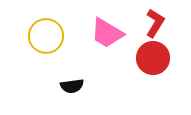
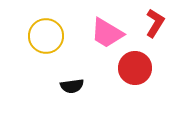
red circle: moved 18 px left, 10 px down
